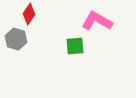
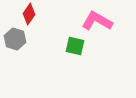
gray hexagon: moved 1 px left
green square: rotated 18 degrees clockwise
